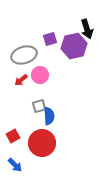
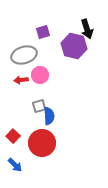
purple square: moved 7 px left, 7 px up
purple hexagon: rotated 25 degrees clockwise
red arrow: rotated 32 degrees clockwise
red square: rotated 16 degrees counterclockwise
